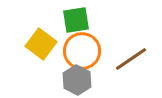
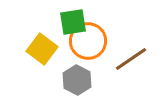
green square: moved 3 px left, 2 px down
yellow square: moved 1 px right, 5 px down
orange circle: moved 6 px right, 10 px up
